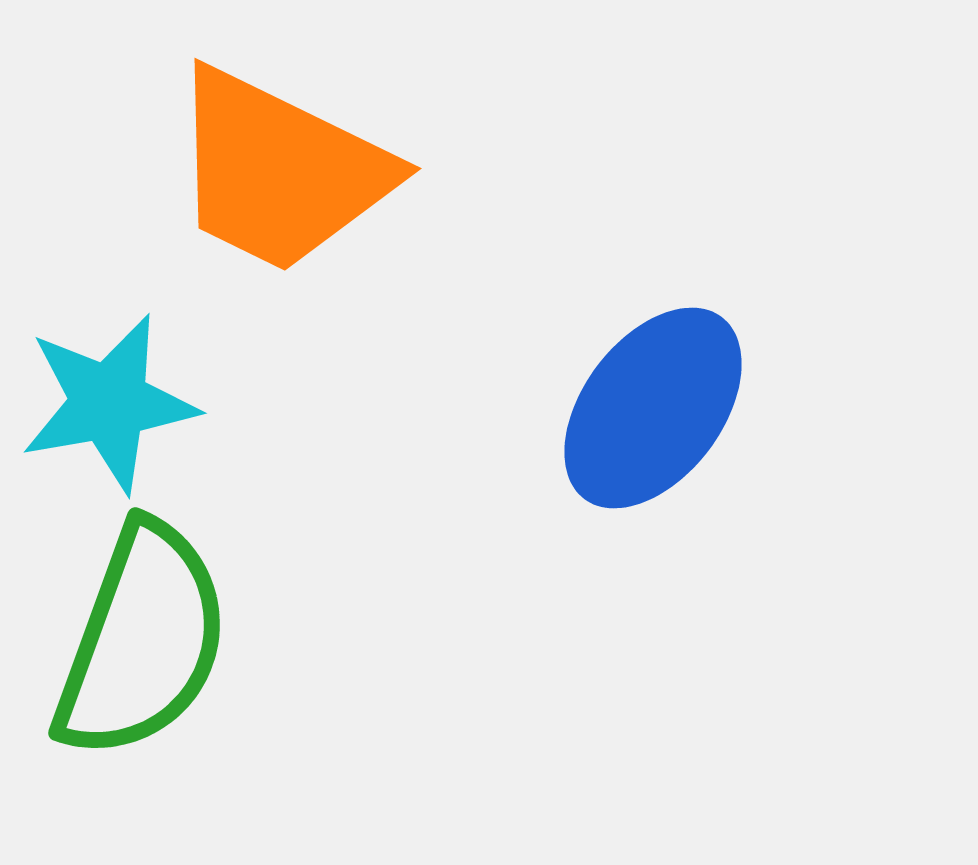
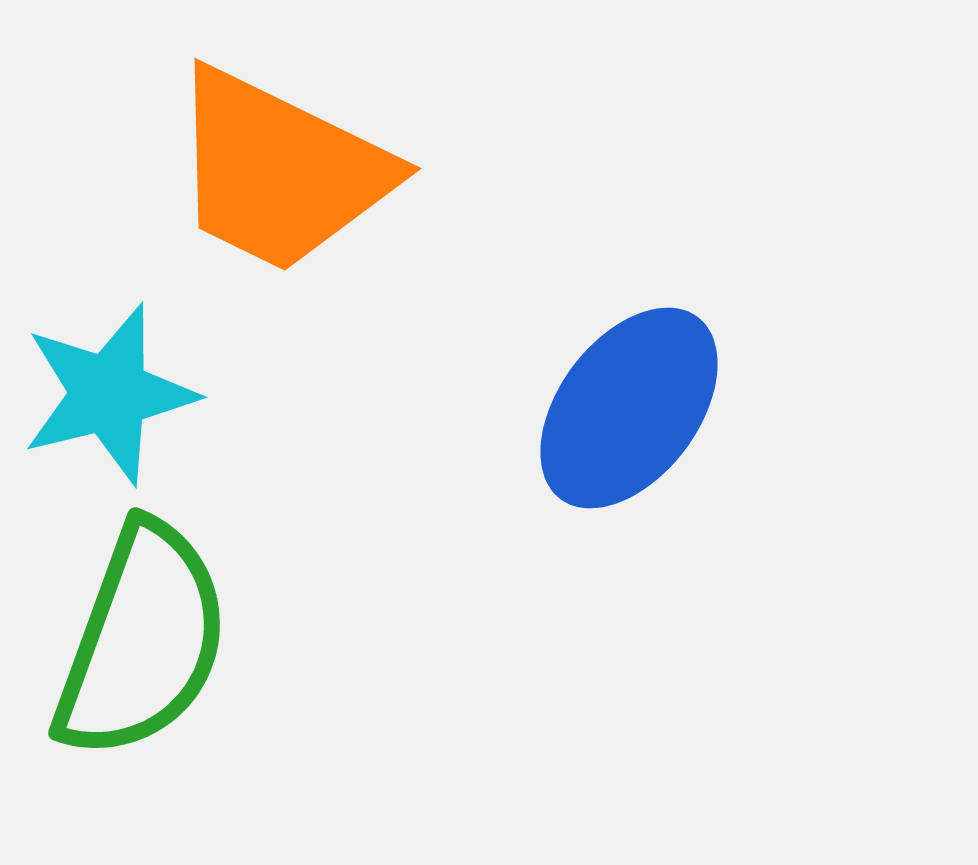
cyan star: moved 9 px up; rotated 4 degrees counterclockwise
blue ellipse: moved 24 px left
